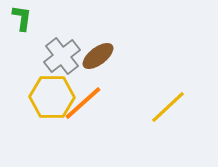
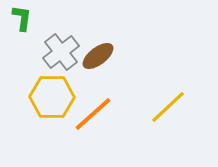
gray cross: moved 1 px left, 4 px up
orange line: moved 10 px right, 11 px down
